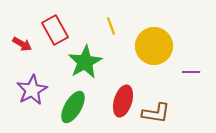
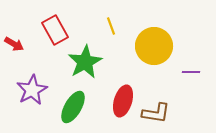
red arrow: moved 8 px left
